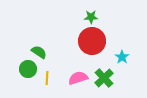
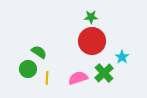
green cross: moved 5 px up
